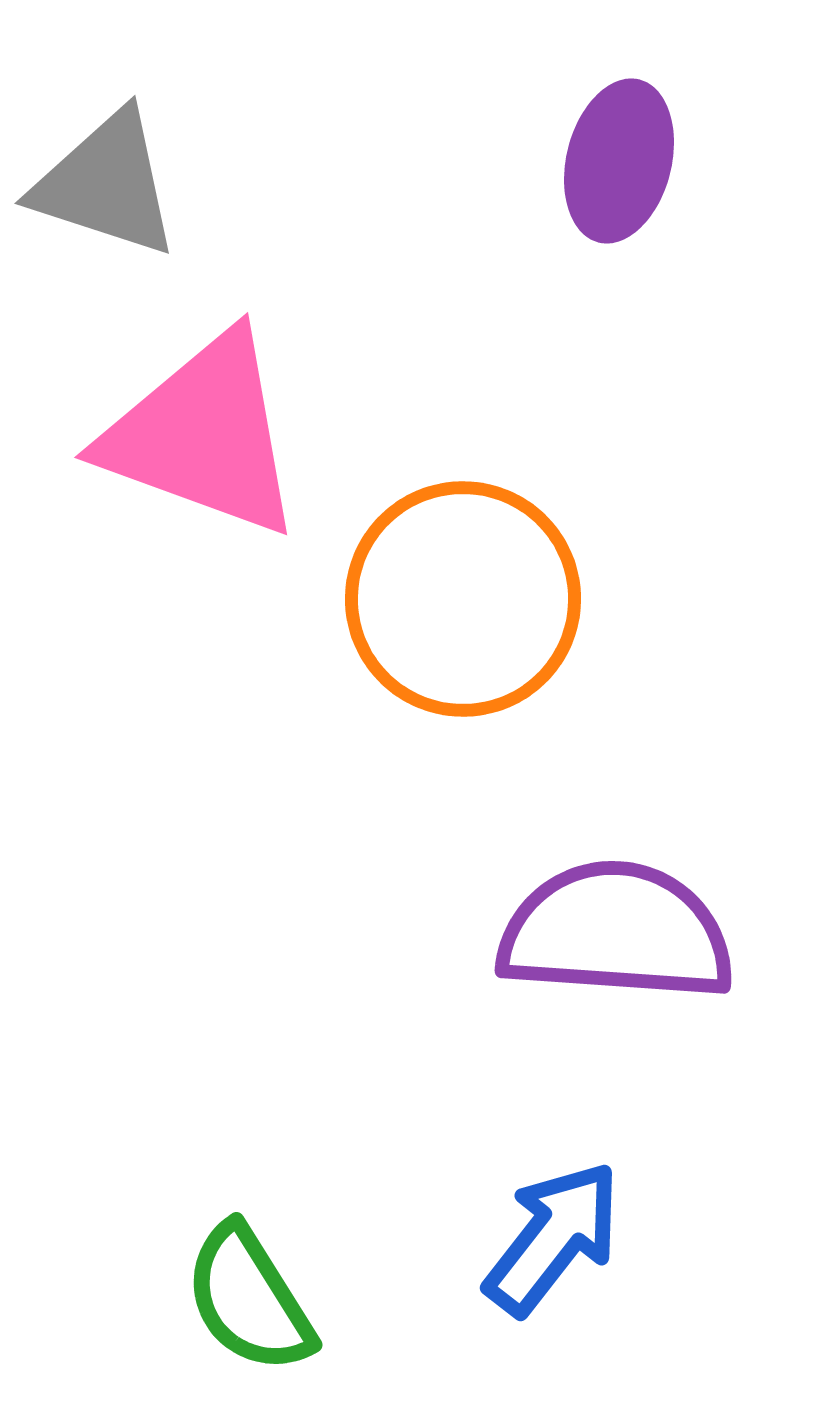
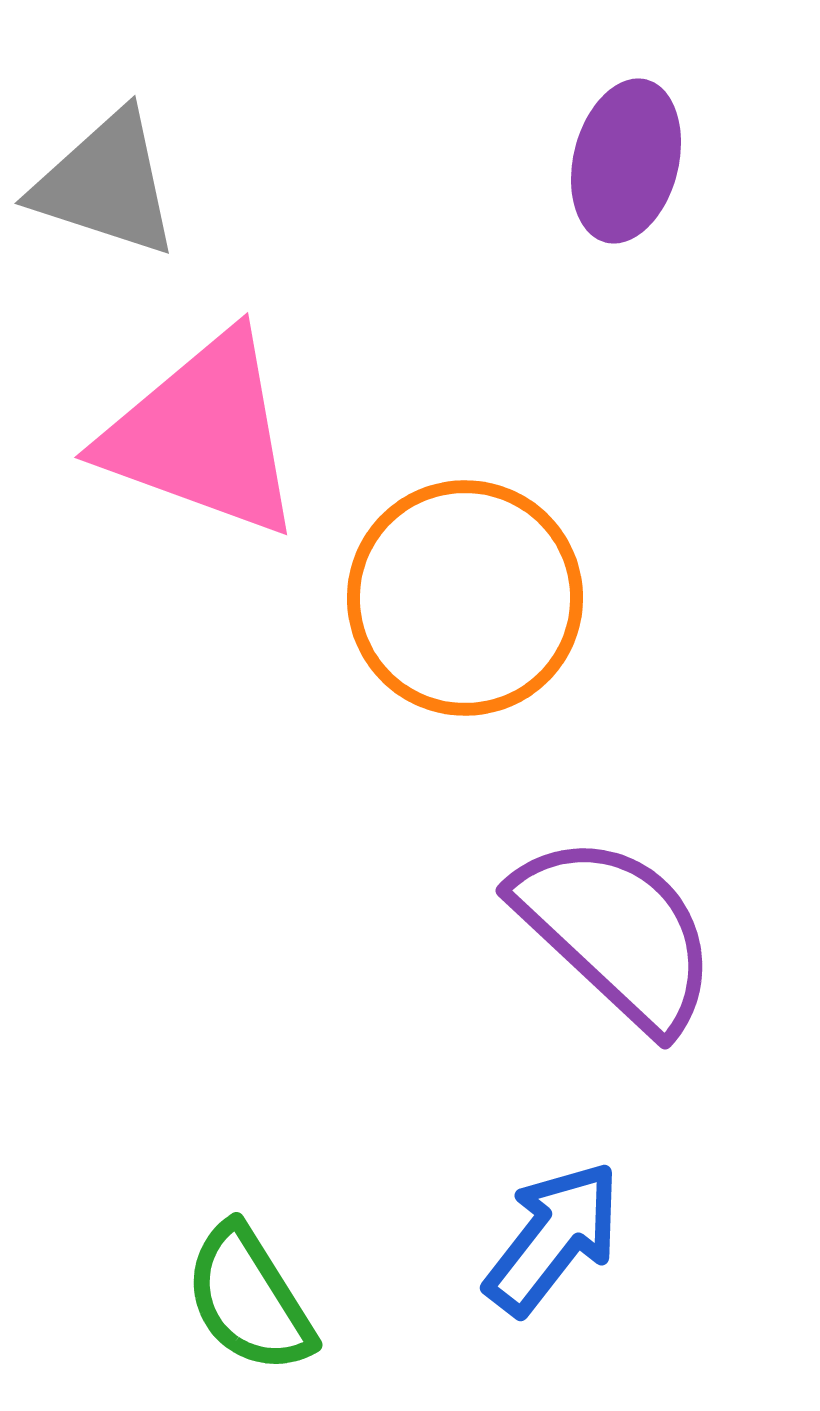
purple ellipse: moved 7 px right
orange circle: moved 2 px right, 1 px up
purple semicircle: rotated 39 degrees clockwise
